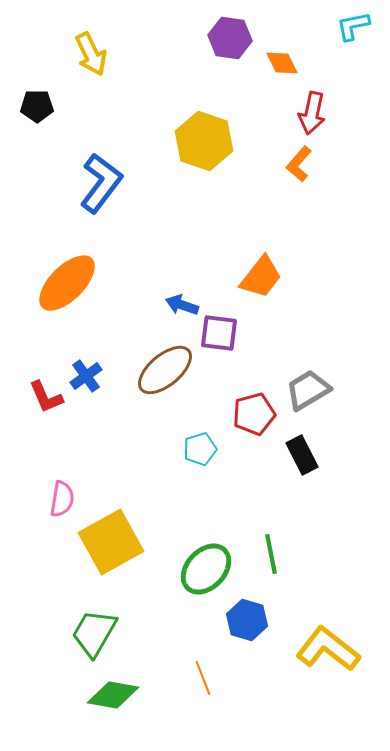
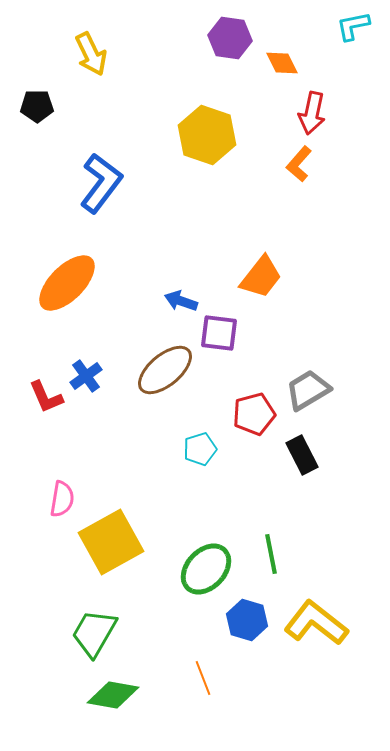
yellow hexagon: moved 3 px right, 6 px up
blue arrow: moved 1 px left, 4 px up
yellow L-shape: moved 12 px left, 26 px up
